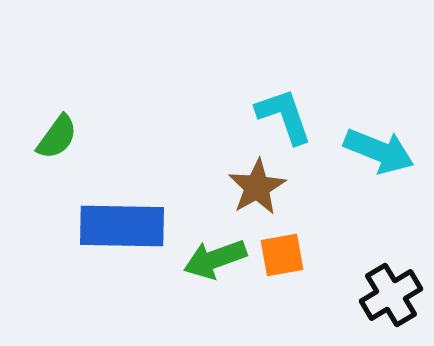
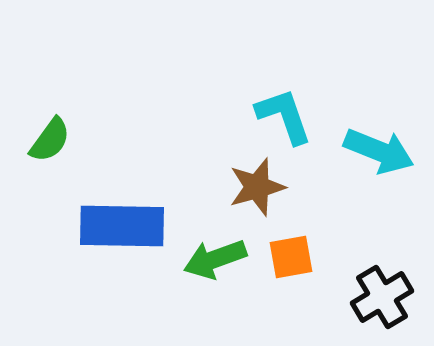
green semicircle: moved 7 px left, 3 px down
brown star: rotated 14 degrees clockwise
orange square: moved 9 px right, 2 px down
black cross: moved 9 px left, 2 px down
